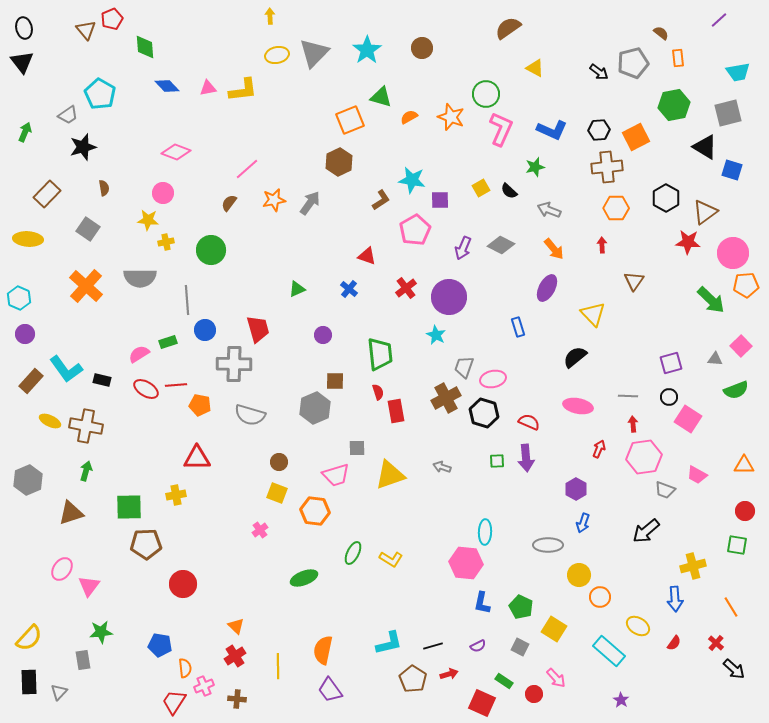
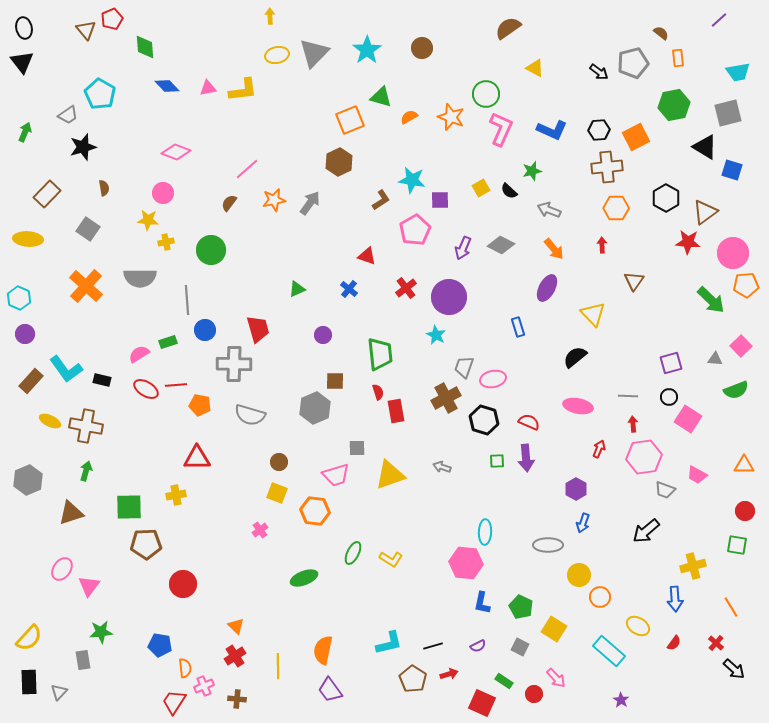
green star at (535, 167): moved 3 px left, 4 px down
black hexagon at (484, 413): moved 7 px down
